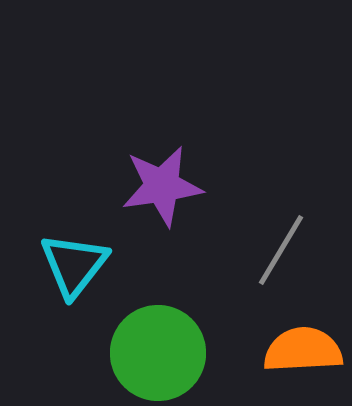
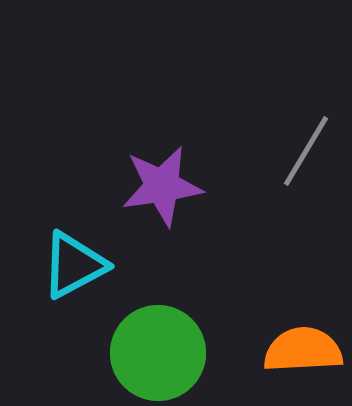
gray line: moved 25 px right, 99 px up
cyan triangle: rotated 24 degrees clockwise
